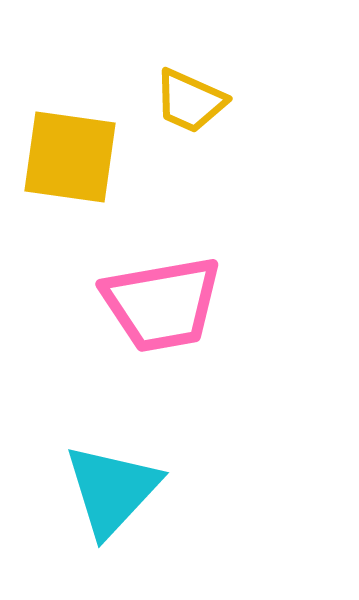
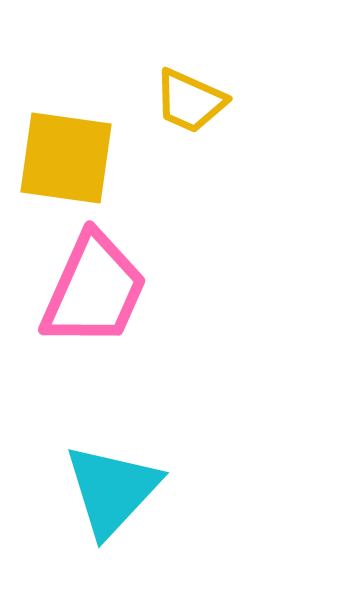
yellow square: moved 4 px left, 1 px down
pink trapezoid: moved 68 px left, 14 px up; rotated 56 degrees counterclockwise
